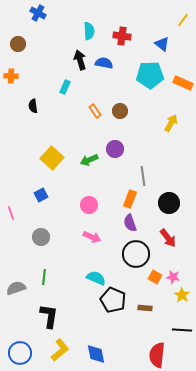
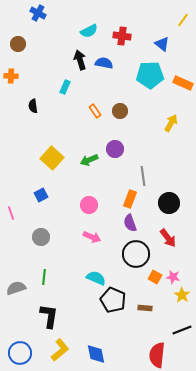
cyan semicircle at (89, 31): rotated 66 degrees clockwise
black line at (182, 330): rotated 24 degrees counterclockwise
